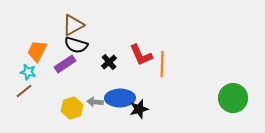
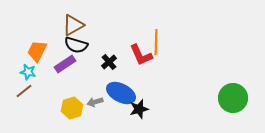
orange line: moved 6 px left, 22 px up
blue ellipse: moved 1 px right, 5 px up; rotated 28 degrees clockwise
gray arrow: rotated 21 degrees counterclockwise
